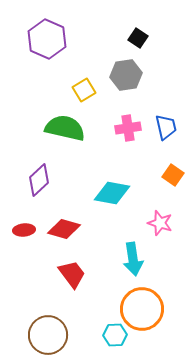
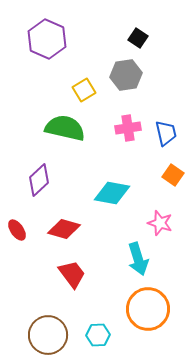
blue trapezoid: moved 6 px down
red ellipse: moved 7 px left; rotated 60 degrees clockwise
cyan arrow: moved 5 px right; rotated 8 degrees counterclockwise
orange circle: moved 6 px right
cyan hexagon: moved 17 px left
